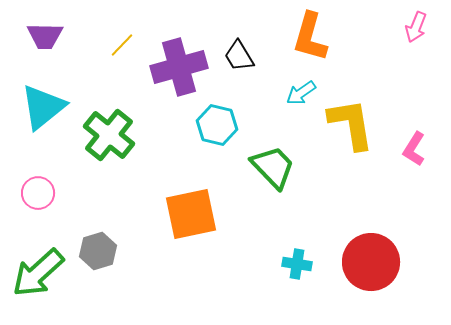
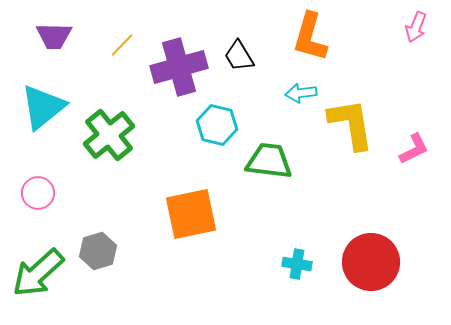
purple trapezoid: moved 9 px right
cyan arrow: rotated 28 degrees clockwise
green cross: rotated 12 degrees clockwise
pink L-shape: rotated 148 degrees counterclockwise
green trapezoid: moved 4 px left, 6 px up; rotated 39 degrees counterclockwise
